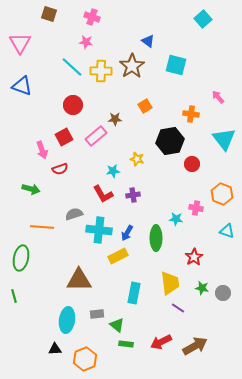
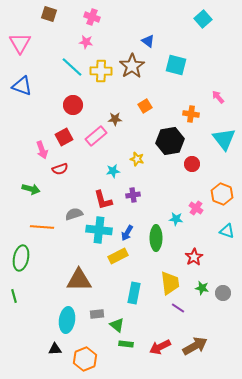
red L-shape at (103, 194): moved 6 px down; rotated 15 degrees clockwise
pink cross at (196, 208): rotated 24 degrees clockwise
red arrow at (161, 342): moved 1 px left, 5 px down
